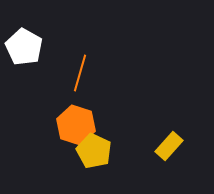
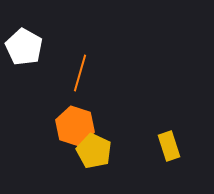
orange hexagon: moved 1 px left, 1 px down
yellow rectangle: rotated 60 degrees counterclockwise
